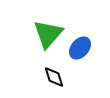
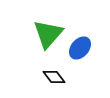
black diamond: rotated 20 degrees counterclockwise
